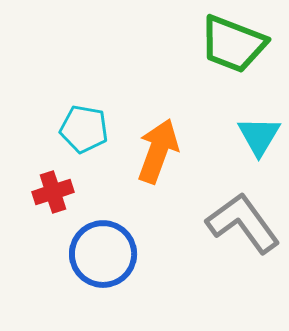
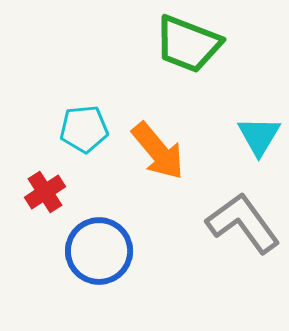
green trapezoid: moved 45 px left
cyan pentagon: rotated 15 degrees counterclockwise
orange arrow: rotated 120 degrees clockwise
red cross: moved 8 px left; rotated 15 degrees counterclockwise
blue circle: moved 4 px left, 3 px up
